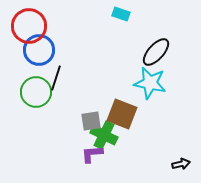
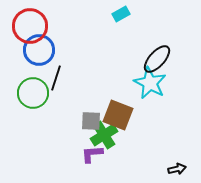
cyan rectangle: rotated 48 degrees counterclockwise
red circle: moved 1 px right
black ellipse: moved 1 px right, 7 px down
cyan star: rotated 16 degrees clockwise
green circle: moved 3 px left, 1 px down
brown square: moved 4 px left, 1 px down
gray square: rotated 10 degrees clockwise
green cross: rotated 32 degrees clockwise
black arrow: moved 4 px left, 5 px down
